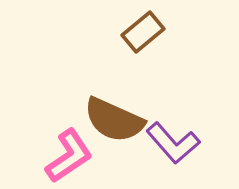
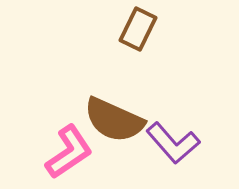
brown rectangle: moved 5 px left, 3 px up; rotated 24 degrees counterclockwise
pink L-shape: moved 4 px up
